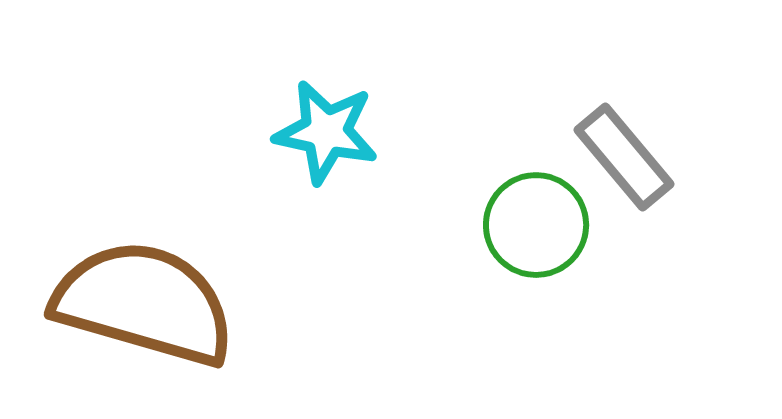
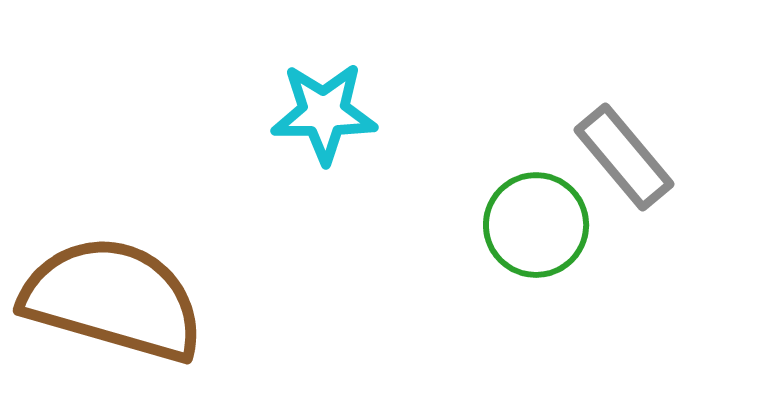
cyan star: moved 2 px left, 19 px up; rotated 12 degrees counterclockwise
brown semicircle: moved 31 px left, 4 px up
